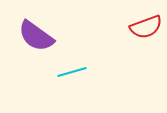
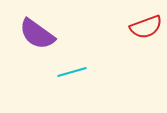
purple semicircle: moved 1 px right, 2 px up
